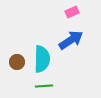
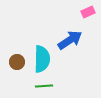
pink rectangle: moved 16 px right
blue arrow: moved 1 px left
